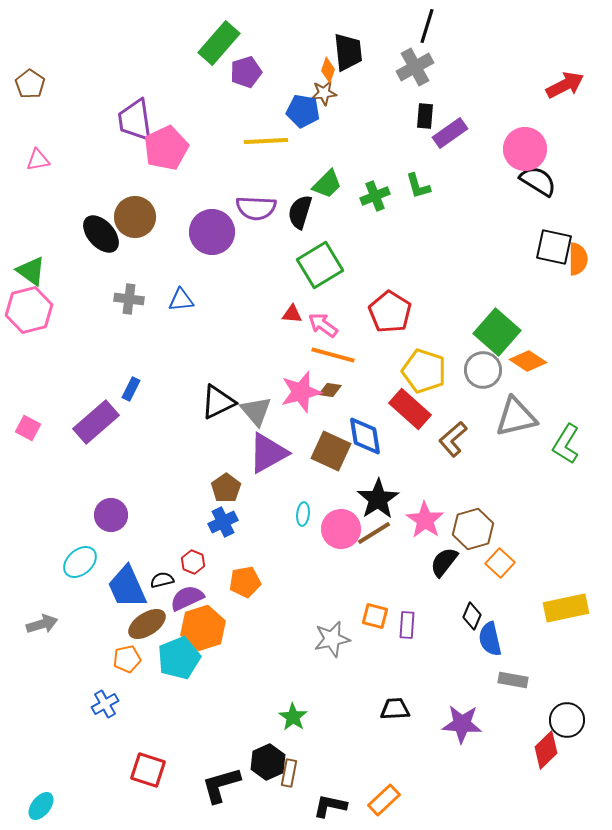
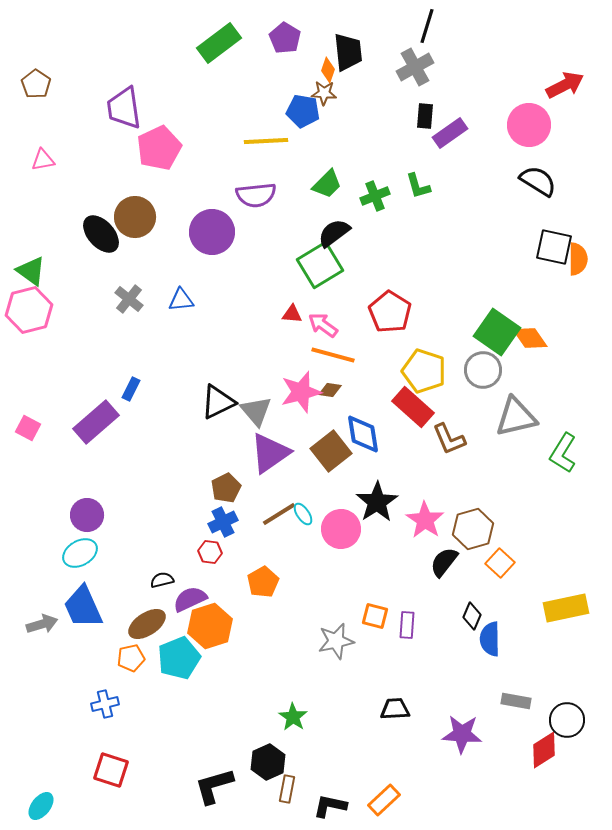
green rectangle at (219, 43): rotated 12 degrees clockwise
purple pentagon at (246, 72): moved 39 px right, 34 px up; rotated 24 degrees counterclockwise
brown pentagon at (30, 84): moved 6 px right
brown star at (324, 93): rotated 10 degrees clockwise
purple trapezoid at (135, 120): moved 11 px left, 12 px up
pink pentagon at (166, 148): moved 7 px left
pink circle at (525, 149): moved 4 px right, 24 px up
pink triangle at (38, 160): moved 5 px right
purple semicircle at (256, 208): moved 13 px up; rotated 9 degrees counterclockwise
black semicircle at (300, 212): moved 34 px right, 21 px down; rotated 36 degrees clockwise
gray cross at (129, 299): rotated 32 degrees clockwise
green square at (497, 332): rotated 6 degrees counterclockwise
orange diamond at (528, 361): moved 2 px right, 23 px up; rotated 21 degrees clockwise
red rectangle at (410, 409): moved 3 px right, 2 px up
blue diamond at (365, 436): moved 2 px left, 2 px up
brown L-shape at (453, 439): moved 4 px left; rotated 72 degrees counterclockwise
green L-shape at (566, 444): moved 3 px left, 9 px down
brown square at (331, 451): rotated 27 degrees clockwise
purple triangle at (268, 453): moved 2 px right; rotated 6 degrees counterclockwise
brown pentagon at (226, 488): rotated 8 degrees clockwise
black star at (378, 499): moved 1 px left, 3 px down
cyan ellipse at (303, 514): rotated 40 degrees counterclockwise
purple circle at (111, 515): moved 24 px left
brown line at (374, 533): moved 95 px left, 19 px up
cyan ellipse at (80, 562): moved 9 px up; rotated 12 degrees clockwise
red hexagon at (193, 562): moved 17 px right, 10 px up; rotated 15 degrees counterclockwise
orange pentagon at (245, 582): moved 18 px right; rotated 20 degrees counterclockwise
blue trapezoid at (127, 587): moved 44 px left, 20 px down
purple semicircle at (187, 598): moved 3 px right, 1 px down
orange hexagon at (203, 628): moved 7 px right, 2 px up
gray star at (332, 639): moved 4 px right, 2 px down
blue semicircle at (490, 639): rotated 12 degrees clockwise
orange pentagon at (127, 659): moved 4 px right, 1 px up
gray rectangle at (513, 680): moved 3 px right, 21 px down
blue cross at (105, 704): rotated 16 degrees clockwise
purple star at (462, 724): moved 10 px down
red diamond at (546, 750): moved 2 px left; rotated 12 degrees clockwise
red square at (148, 770): moved 37 px left
brown rectangle at (289, 773): moved 2 px left, 16 px down
black L-shape at (221, 785): moved 7 px left, 1 px down
